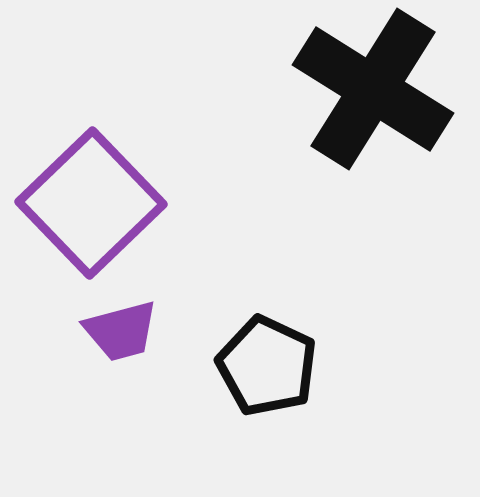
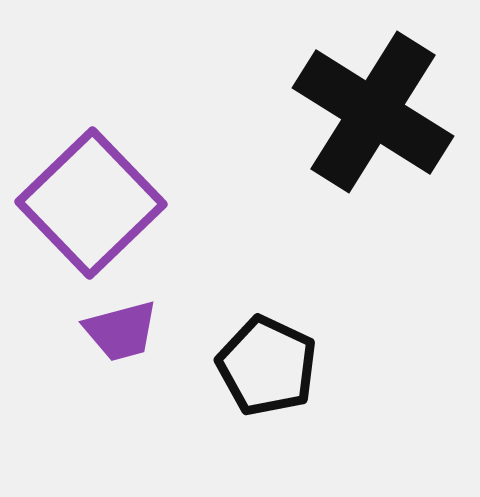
black cross: moved 23 px down
